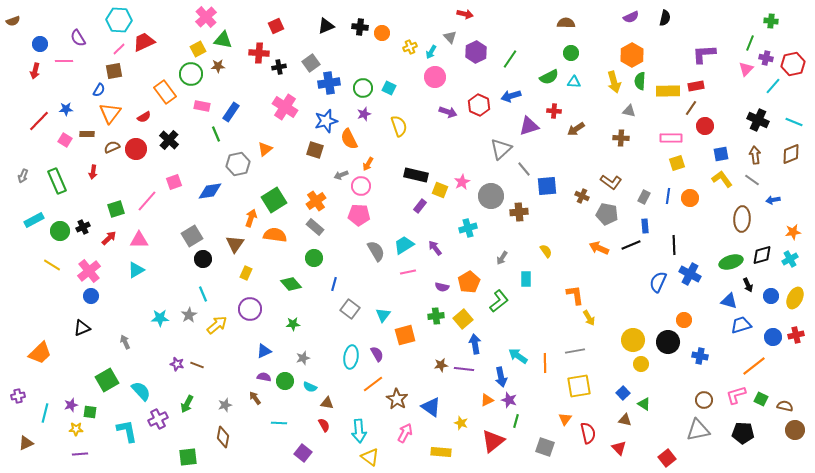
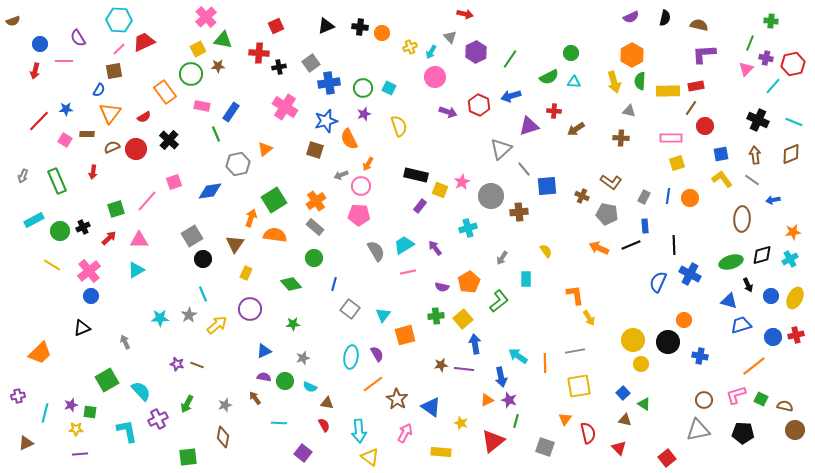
brown semicircle at (566, 23): moved 133 px right, 2 px down; rotated 12 degrees clockwise
